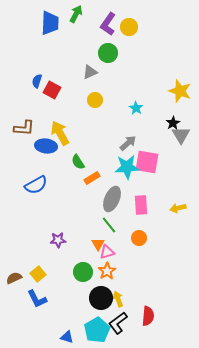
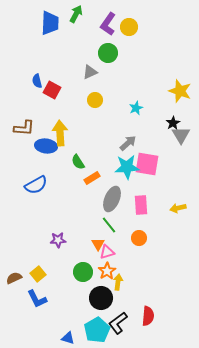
blue semicircle at (37, 81): rotated 32 degrees counterclockwise
cyan star at (136, 108): rotated 16 degrees clockwise
yellow arrow at (60, 133): rotated 25 degrees clockwise
pink square at (147, 162): moved 2 px down
yellow arrow at (118, 299): moved 17 px up; rotated 28 degrees clockwise
blue triangle at (67, 337): moved 1 px right, 1 px down
